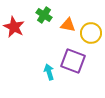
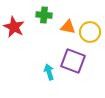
green cross: rotated 28 degrees counterclockwise
orange triangle: moved 2 px down
yellow circle: moved 1 px left, 1 px up
